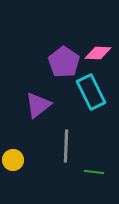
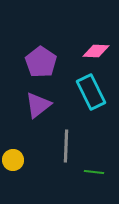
pink diamond: moved 2 px left, 2 px up
purple pentagon: moved 23 px left
